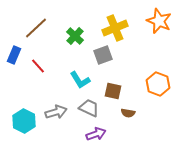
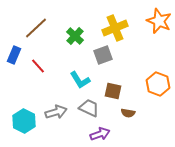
purple arrow: moved 4 px right
